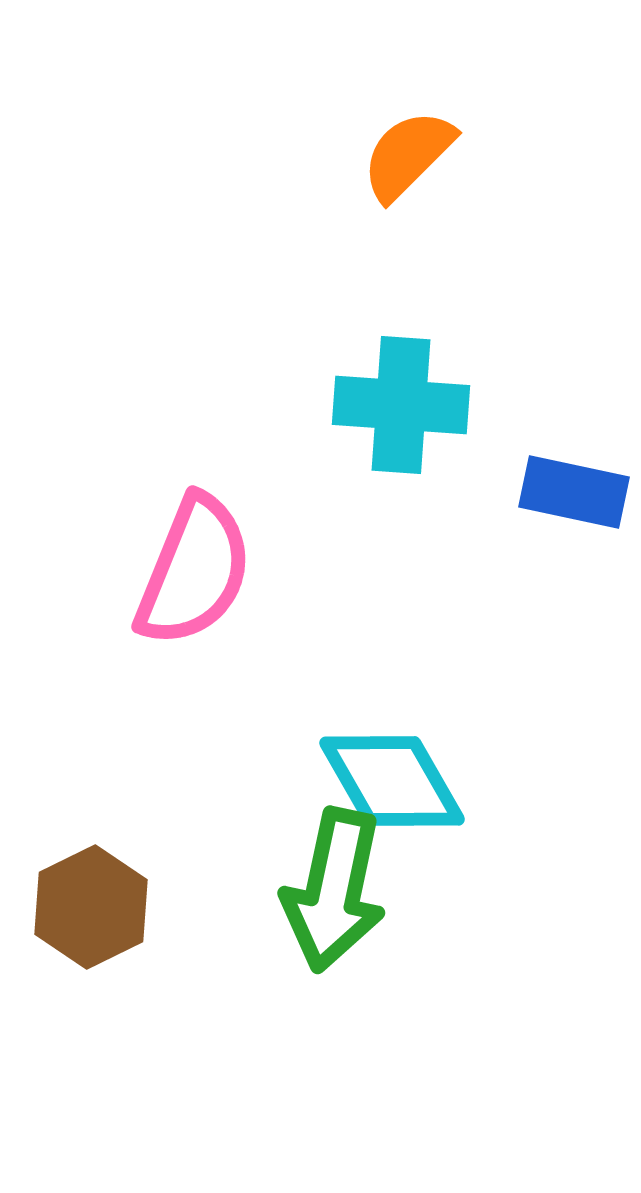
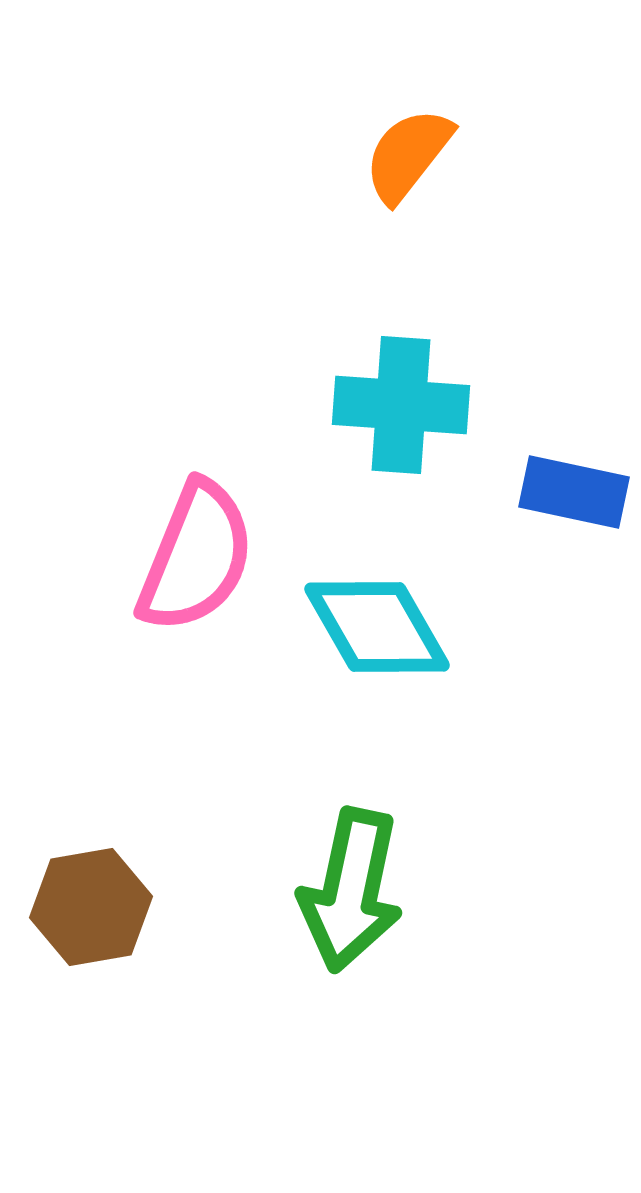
orange semicircle: rotated 7 degrees counterclockwise
pink semicircle: moved 2 px right, 14 px up
cyan diamond: moved 15 px left, 154 px up
green arrow: moved 17 px right
brown hexagon: rotated 16 degrees clockwise
